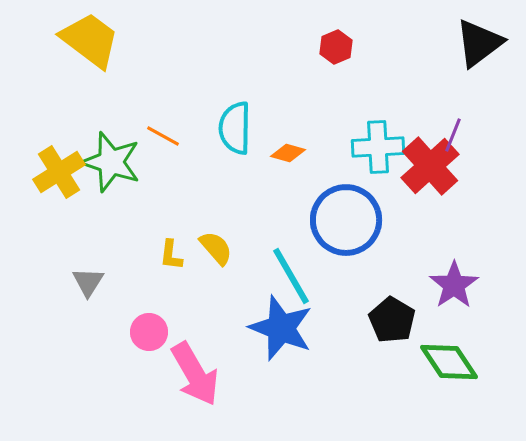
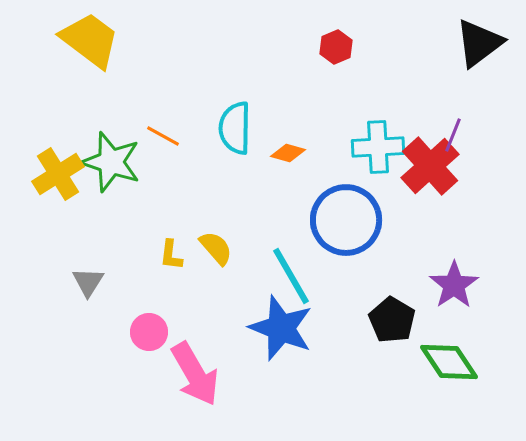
yellow cross: moved 1 px left, 2 px down
